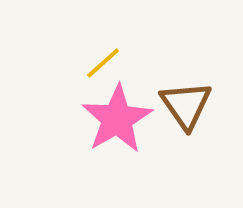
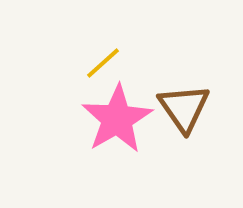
brown triangle: moved 2 px left, 3 px down
